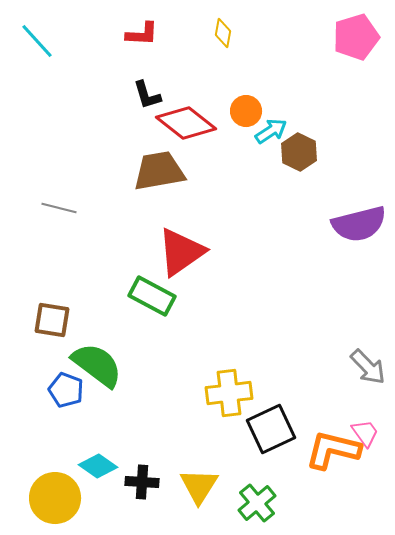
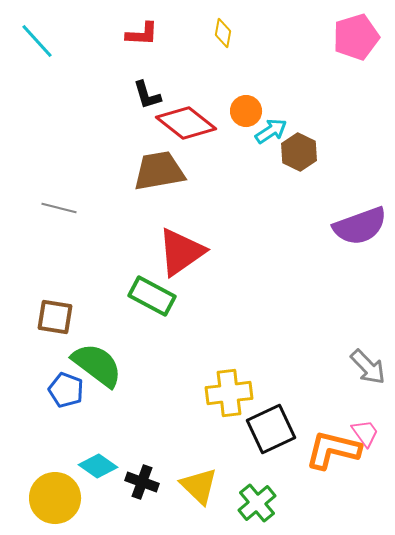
purple semicircle: moved 1 px right, 2 px down; rotated 6 degrees counterclockwise
brown square: moved 3 px right, 3 px up
black cross: rotated 16 degrees clockwise
yellow triangle: rotated 18 degrees counterclockwise
